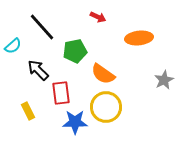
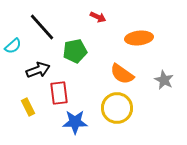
black arrow: rotated 115 degrees clockwise
orange semicircle: moved 19 px right
gray star: rotated 18 degrees counterclockwise
red rectangle: moved 2 px left
yellow circle: moved 11 px right, 1 px down
yellow rectangle: moved 4 px up
